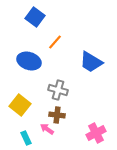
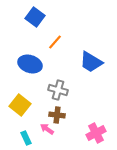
blue ellipse: moved 1 px right, 3 px down
